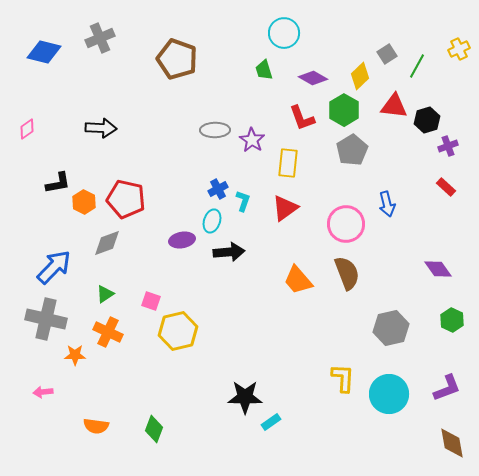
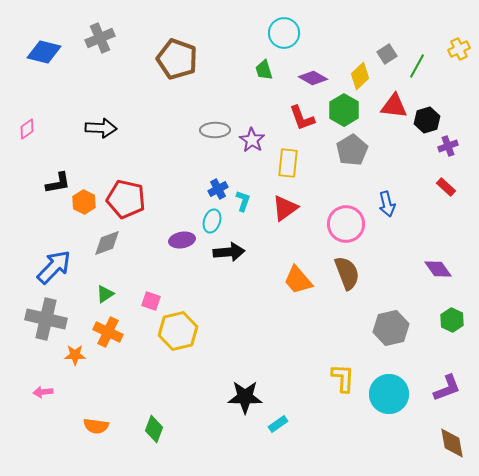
cyan rectangle at (271, 422): moved 7 px right, 2 px down
